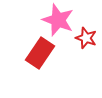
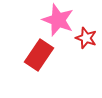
red rectangle: moved 1 px left, 2 px down
